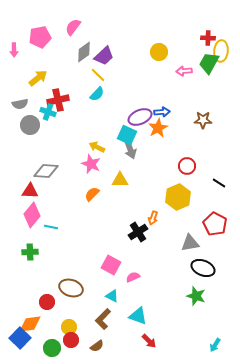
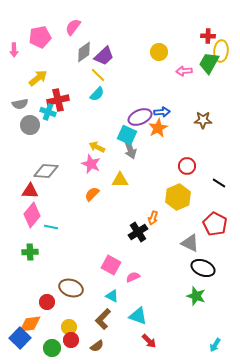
red cross at (208, 38): moved 2 px up
gray triangle at (190, 243): rotated 36 degrees clockwise
